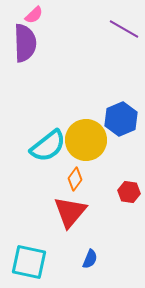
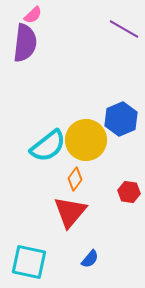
pink semicircle: moved 1 px left
purple semicircle: rotated 9 degrees clockwise
blue semicircle: rotated 18 degrees clockwise
